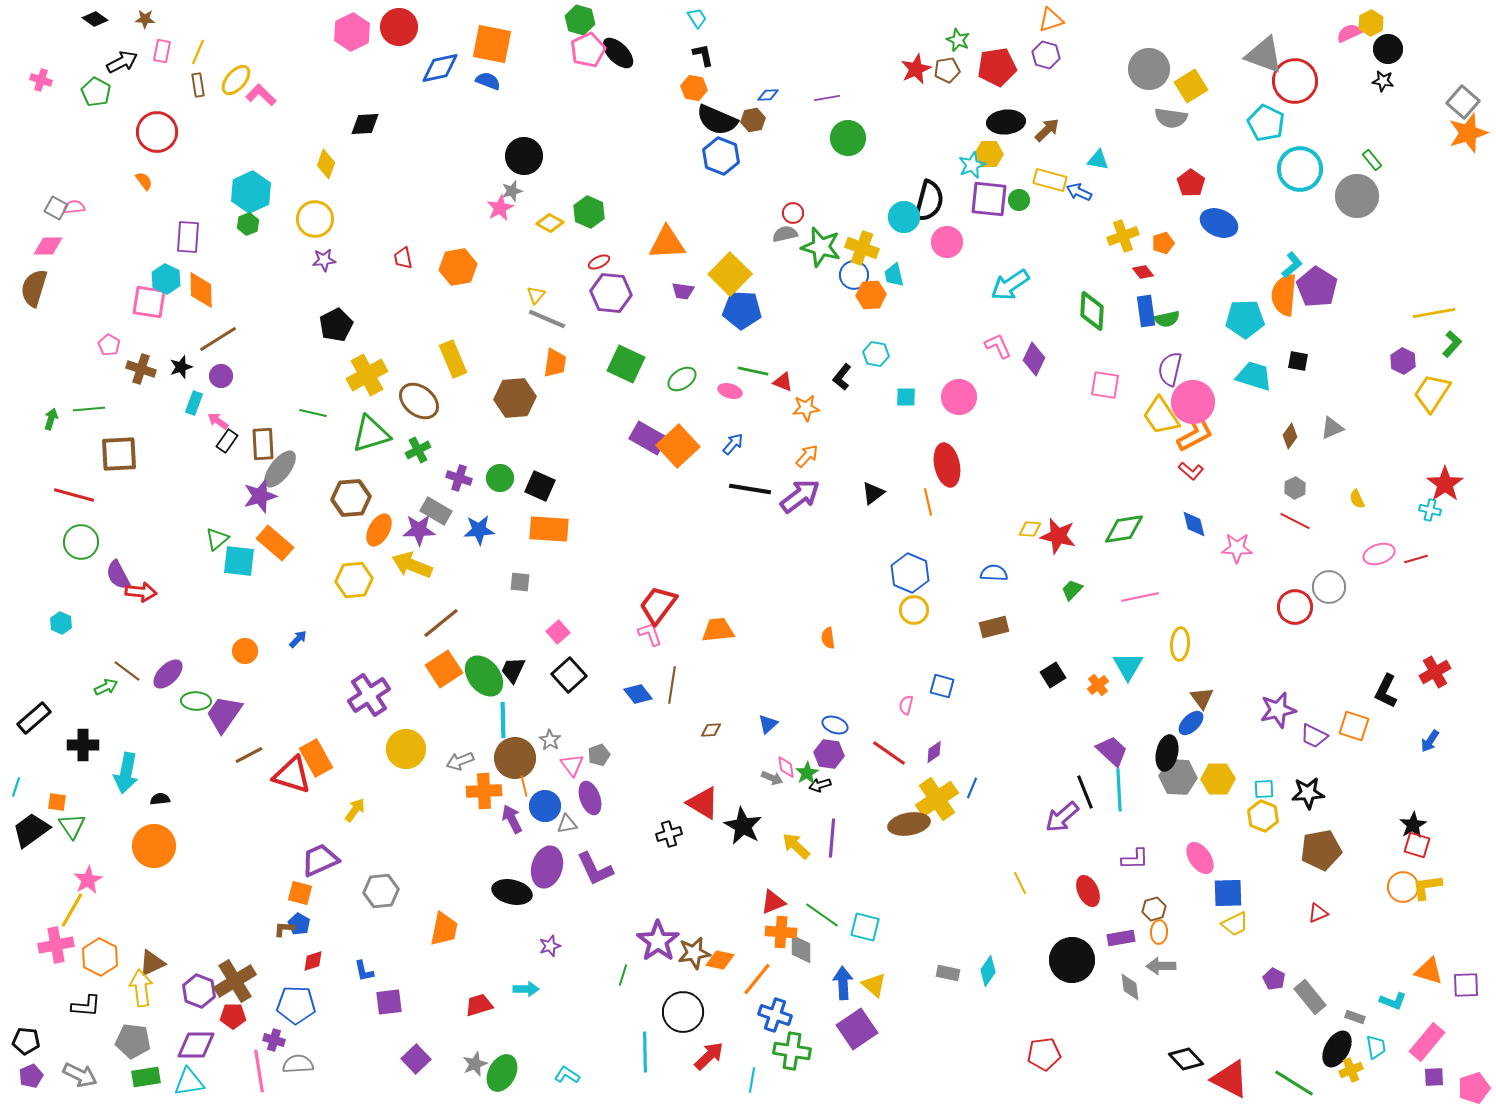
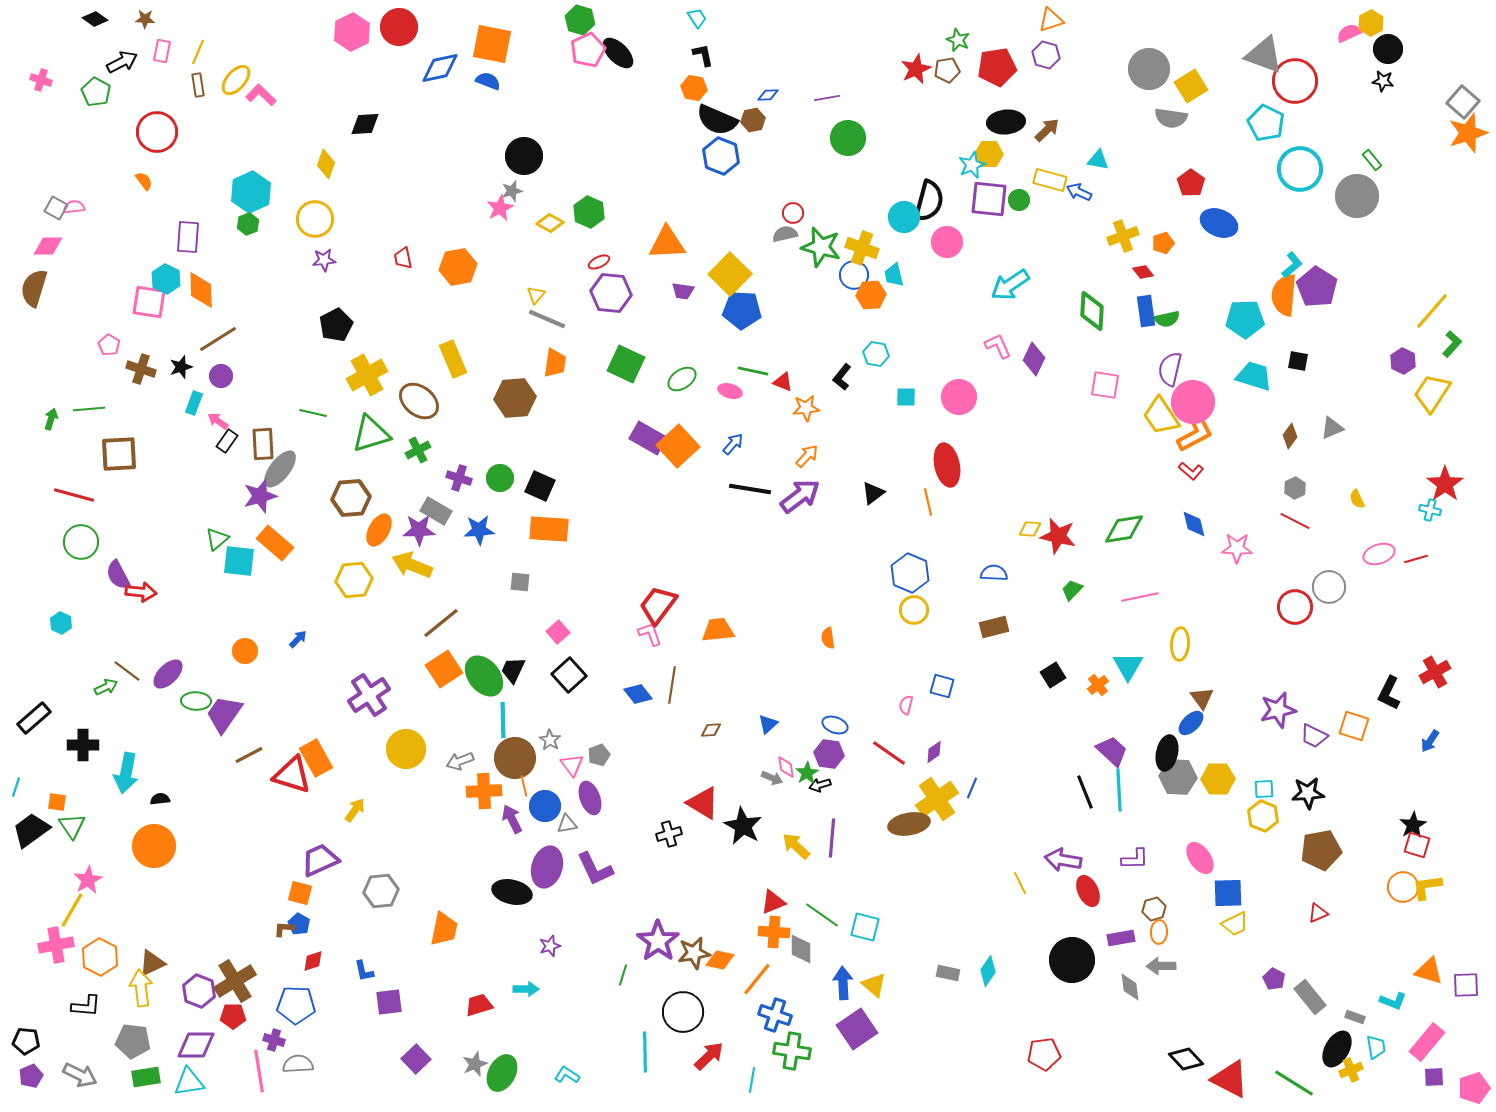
yellow line at (1434, 313): moved 2 px left, 2 px up; rotated 39 degrees counterclockwise
black L-shape at (1386, 691): moved 3 px right, 2 px down
purple arrow at (1062, 817): moved 1 px right, 43 px down; rotated 51 degrees clockwise
orange cross at (781, 932): moved 7 px left
